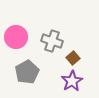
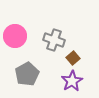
pink circle: moved 1 px left, 1 px up
gray cross: moved 2 px right, 1 px up
gray pentagon: moved 2 px down
